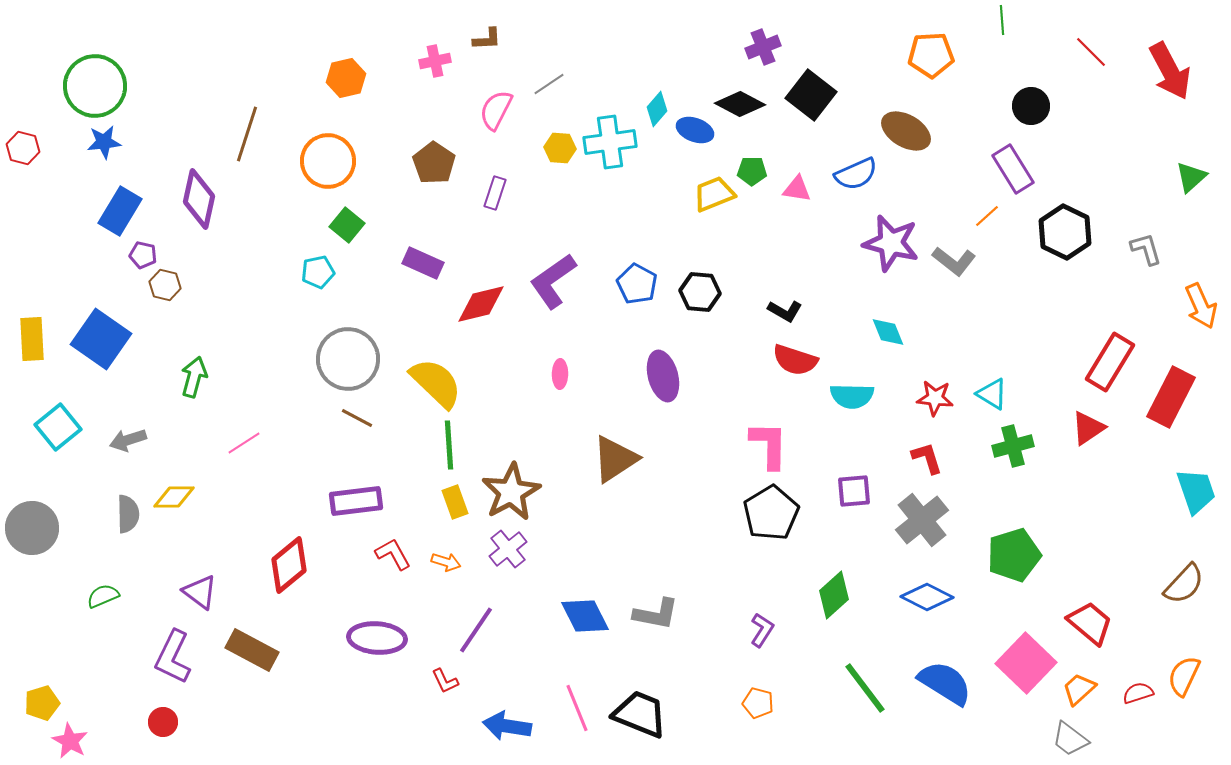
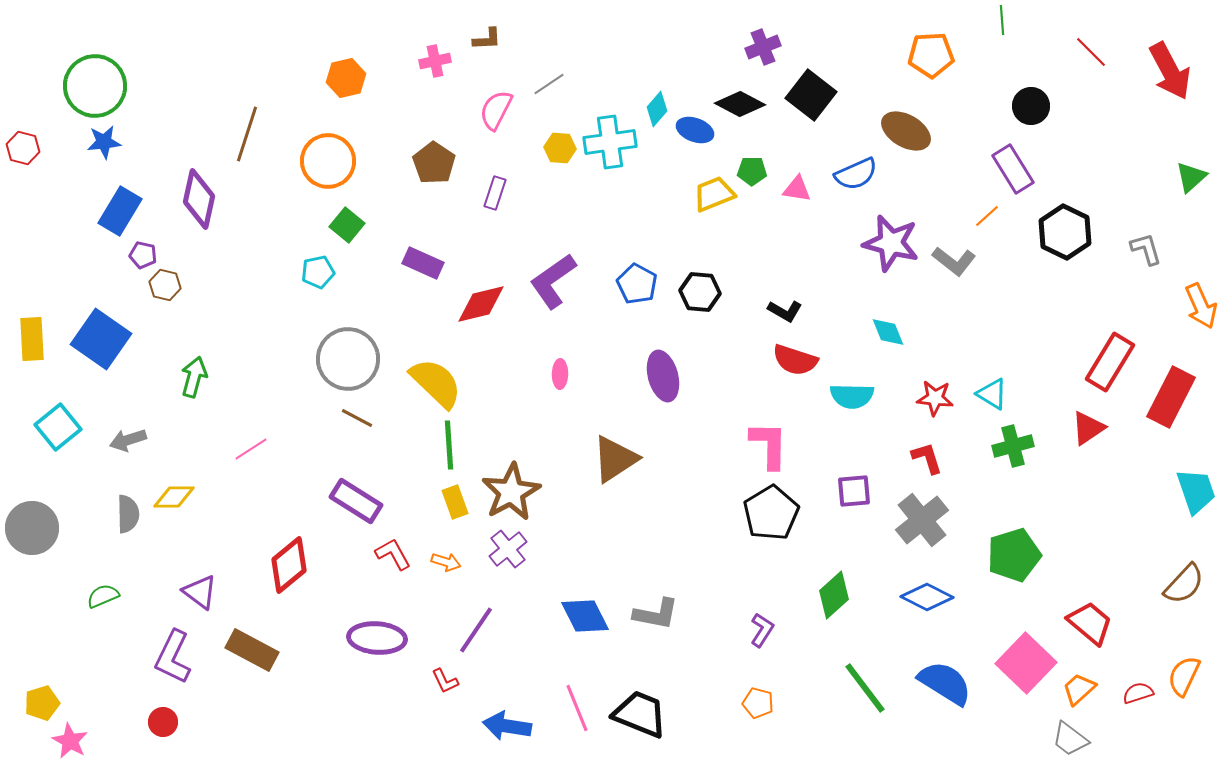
pink line at (244, 443): moved 7 px right, 6 px down
purple rectangle at (356, 501): rotated 39 degrees clockwise
